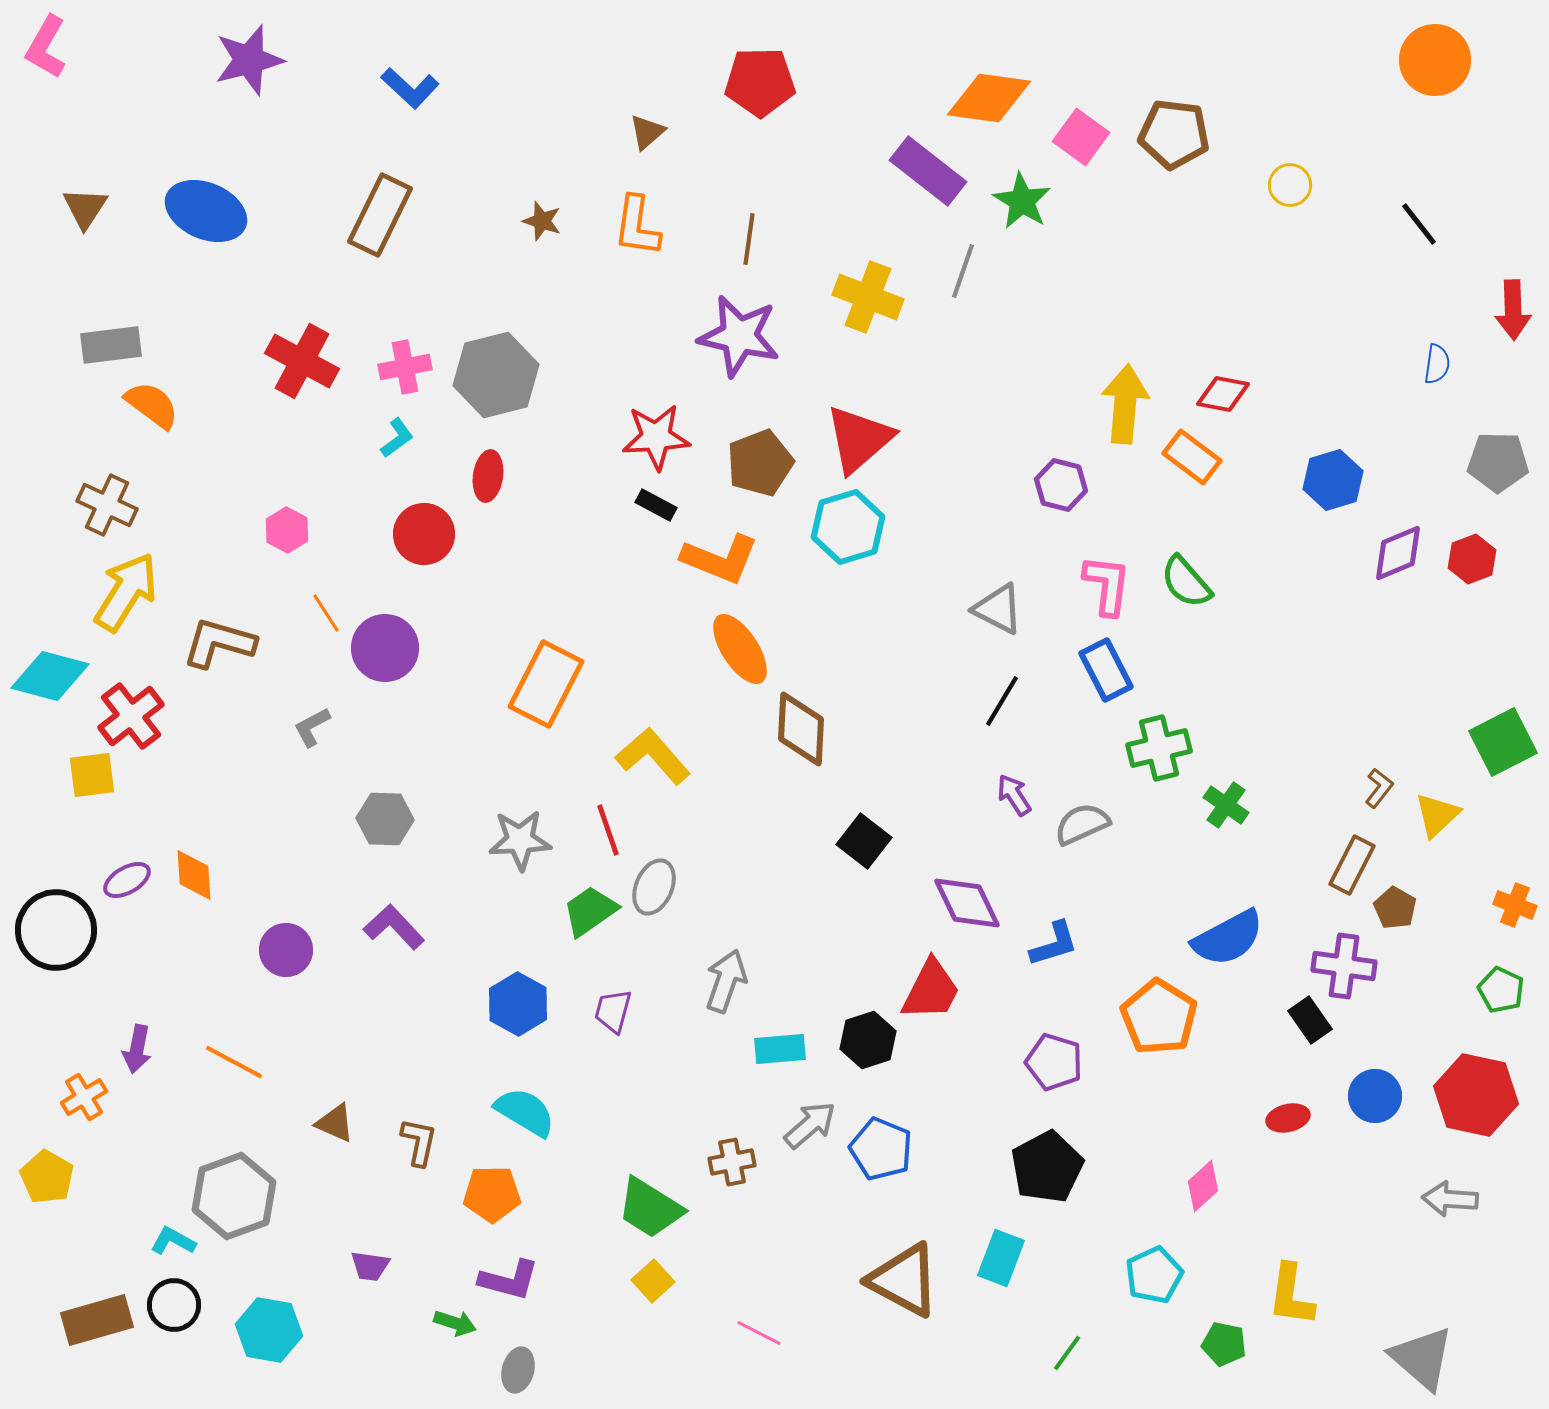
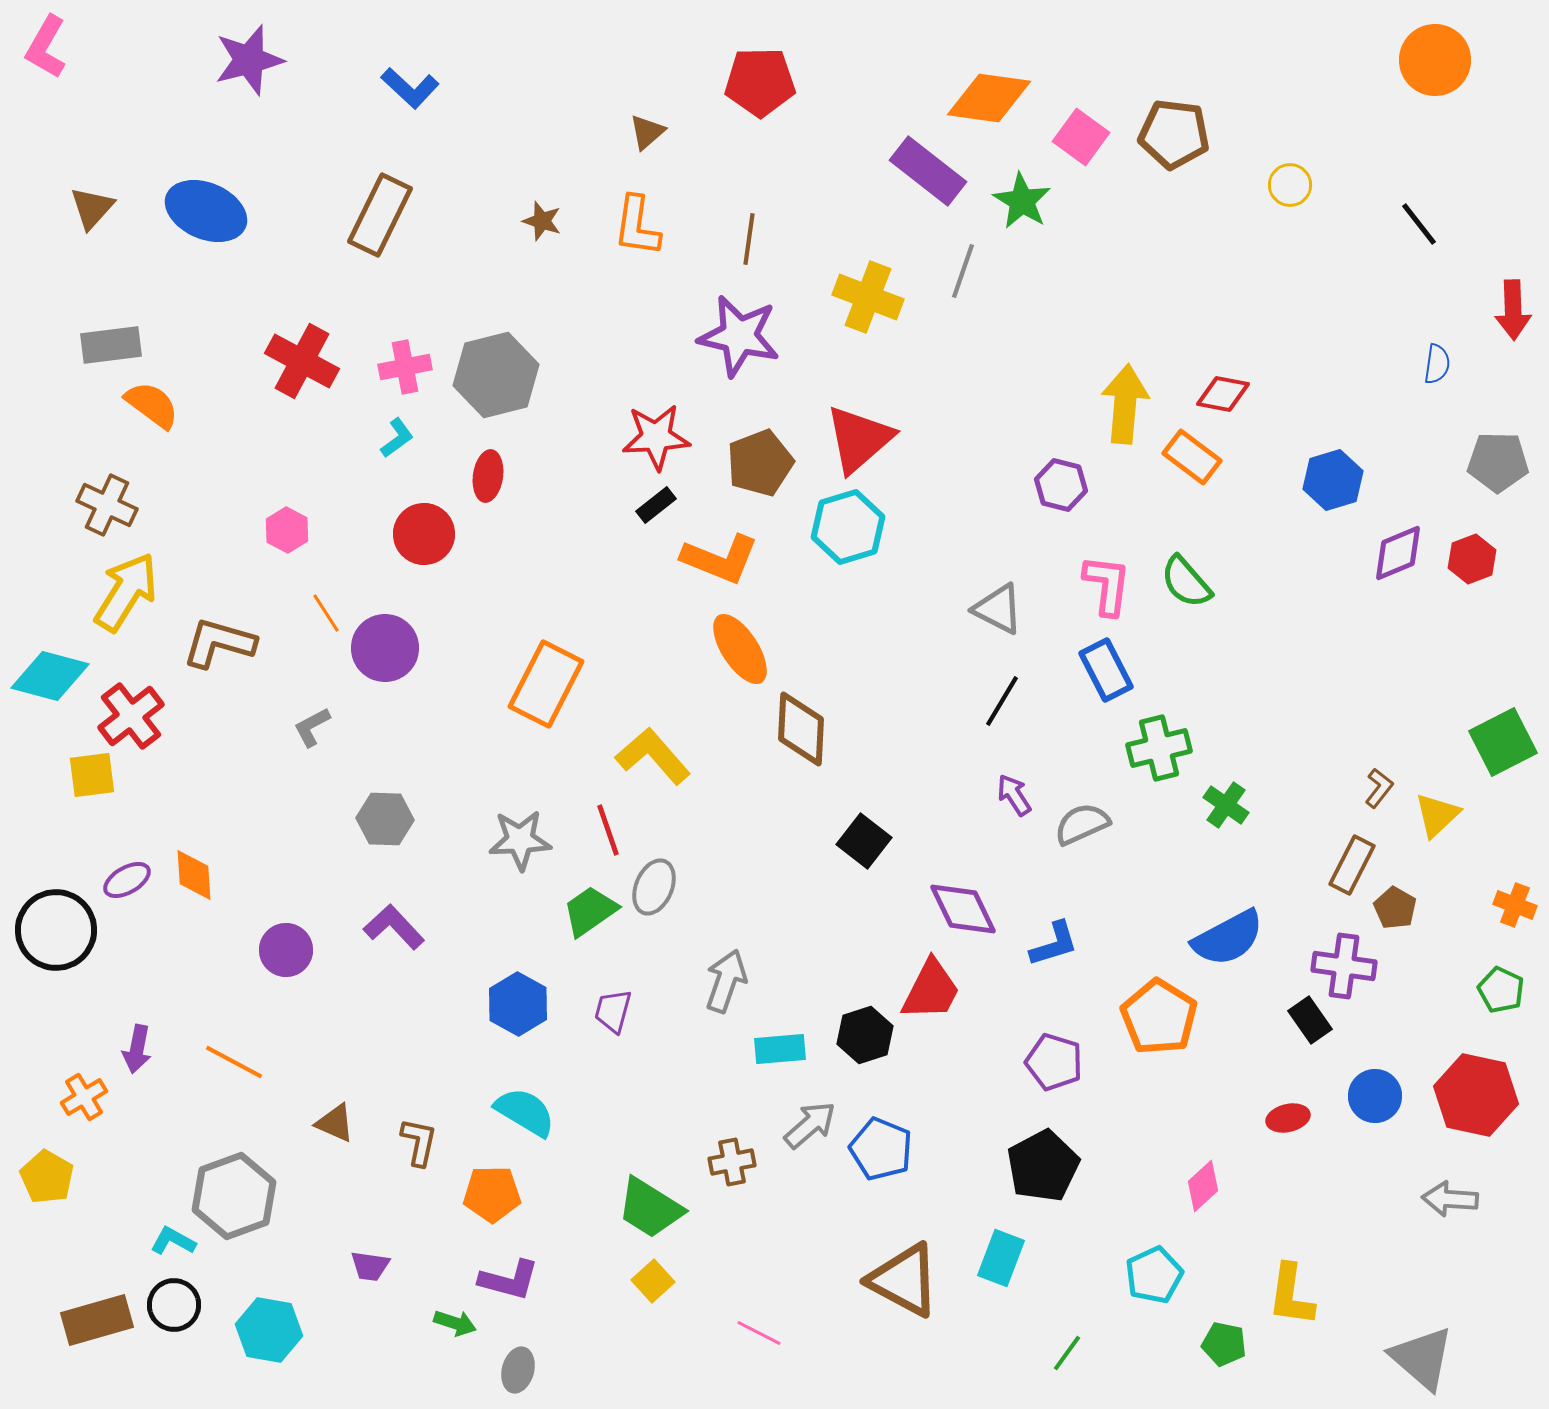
brown triangle at (85, 208): moved 7 px right; rotated 9 degrees clockwise
black rectangle at (656, 505): rotated 66 degrees counterclockwise
purple diamond at (967, 903): moved 4 px left, 6 px down
black hexagon at (868, 1040): moved 3 px left, 5 px up
black pentagon at (1047, 1167): moved 4 px left, 1 px up
